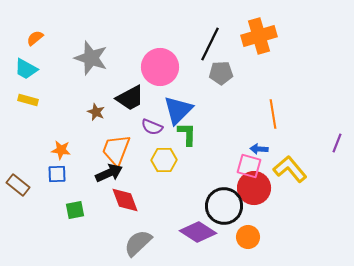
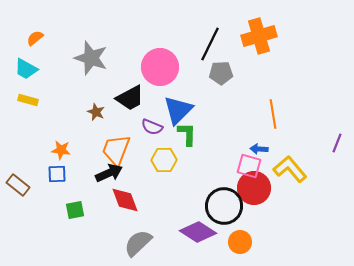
orange circle: moved 8 px left, 5 px down
